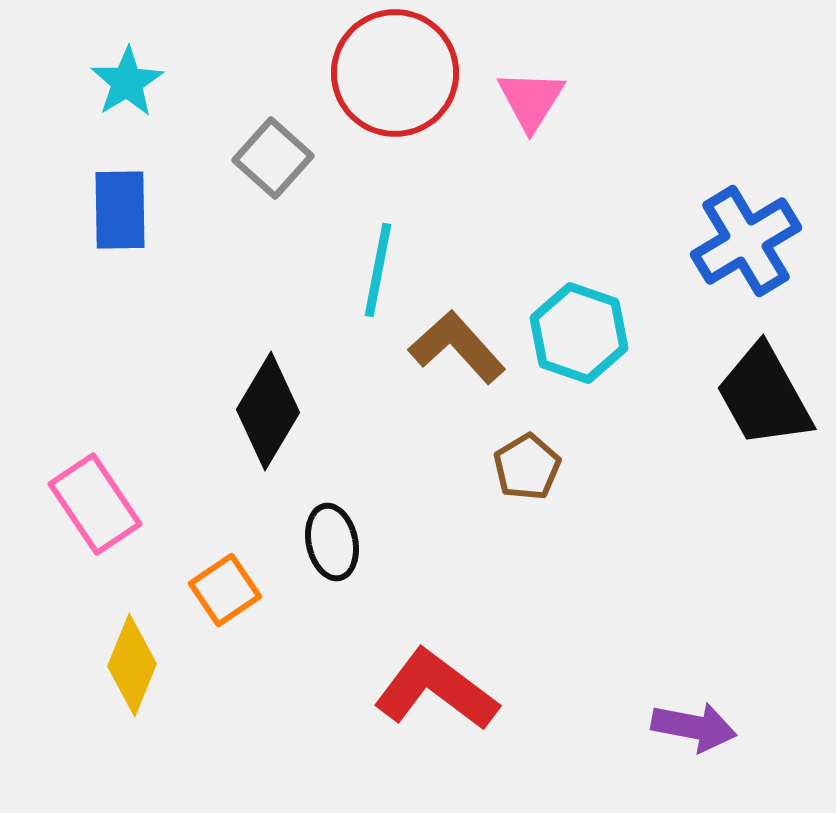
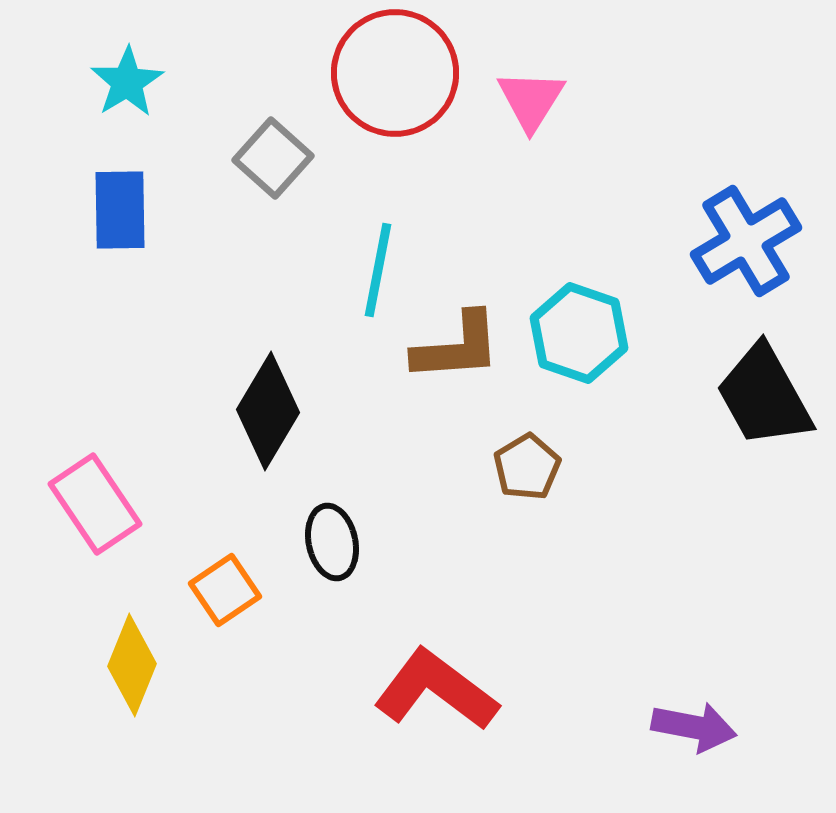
brown L-shape: rotated 128 degrees clockwise
